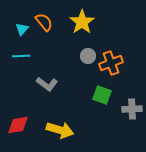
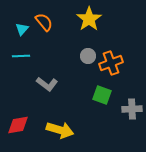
yellow star: moved 7 px right, 3 px up
